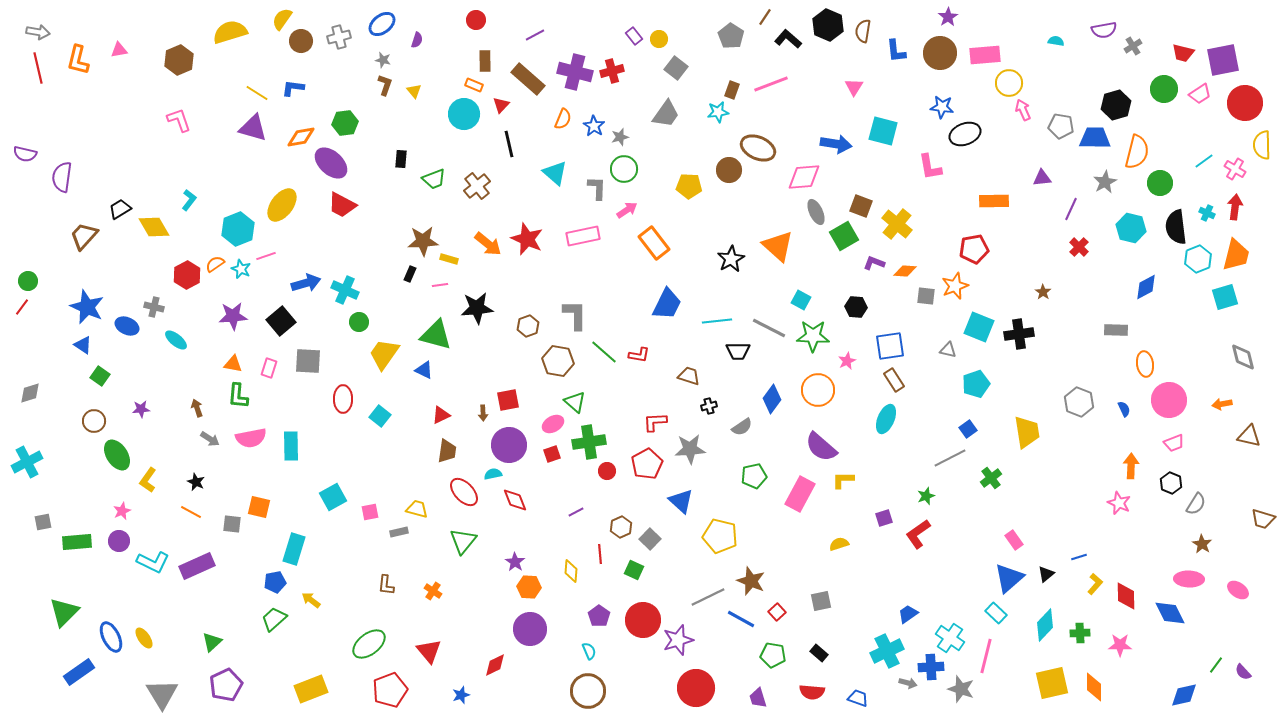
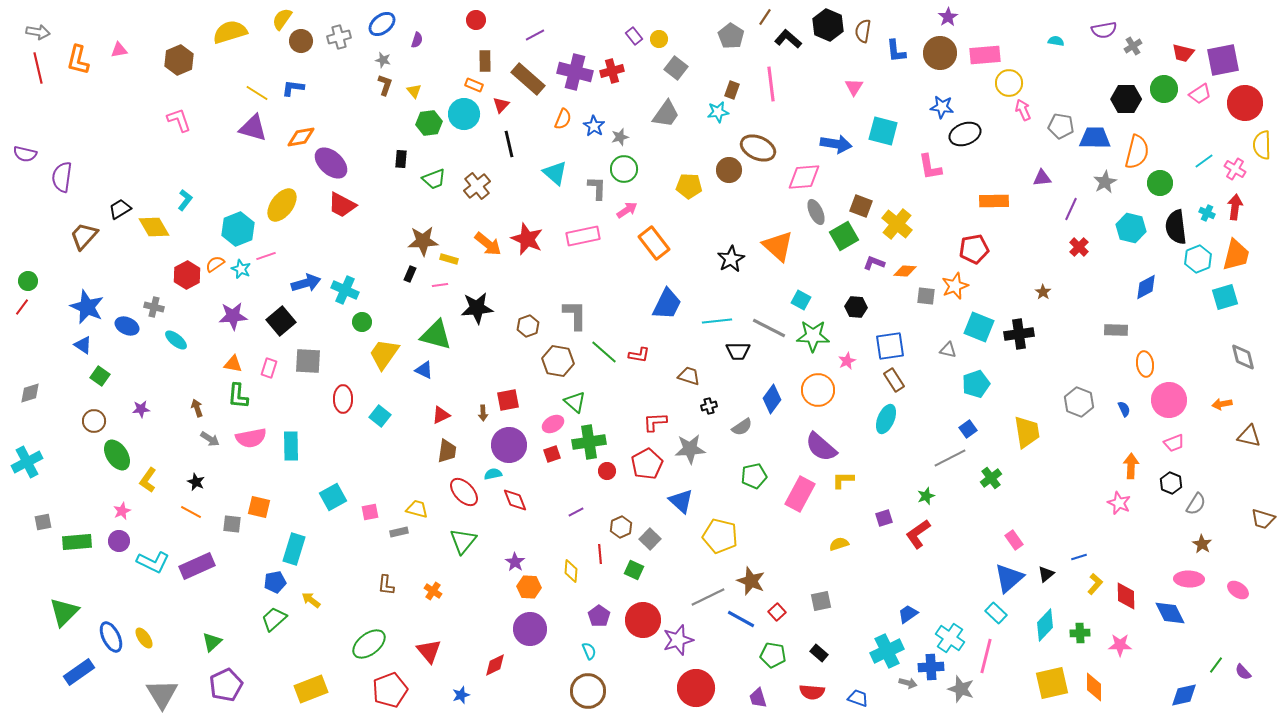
pink line at (771, 84): rotated 76 degrees counterclockwise
black hexagon at (1116, 105): moved 10 px right, 6 px up; rotated 16 degrees clockwise
green hexagon at (345, 123): moved 84 px right
cyan L-shape at (189, 200): moved 4 px left
green circle at (359, 322): moved 3 px right
